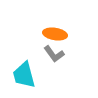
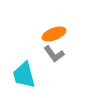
orange ellipse: moved 1 px left; rotated 30 degrees counterclockwise
